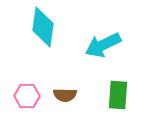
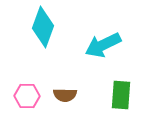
cyan diamond: rotated 12 degrees clockwise
green rectangle: moved 3 px right
